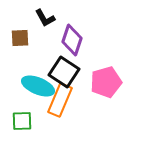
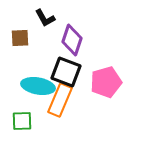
black square: moved 2 px right; rotated 12 degrees counterclockwise
cyan ellipse: rotated 12 degrees counterclockwise
